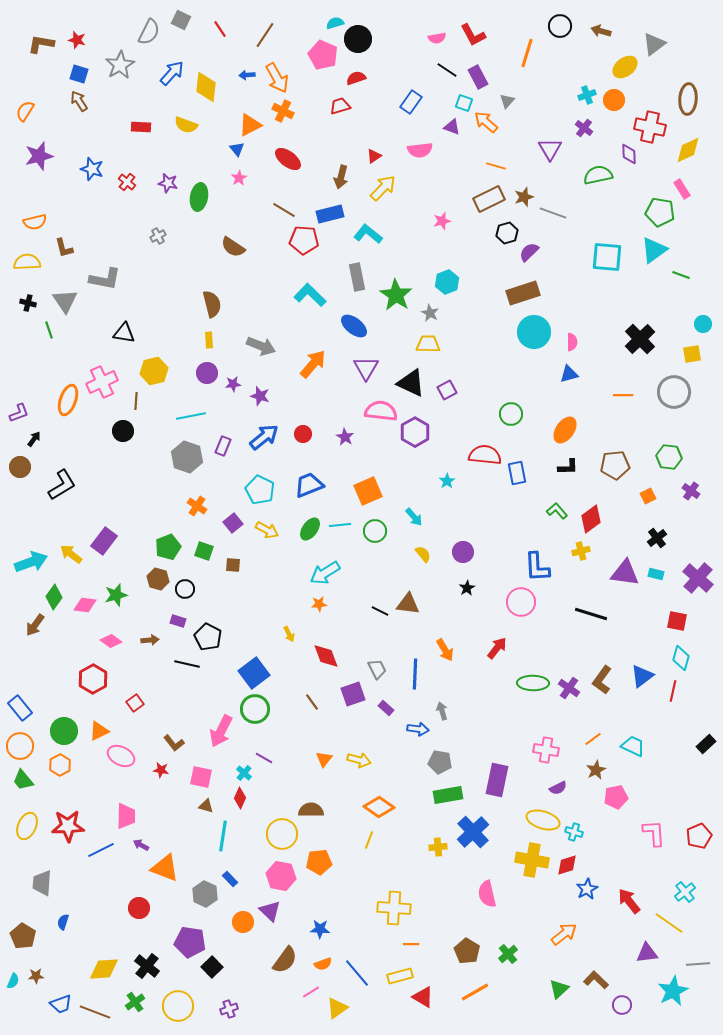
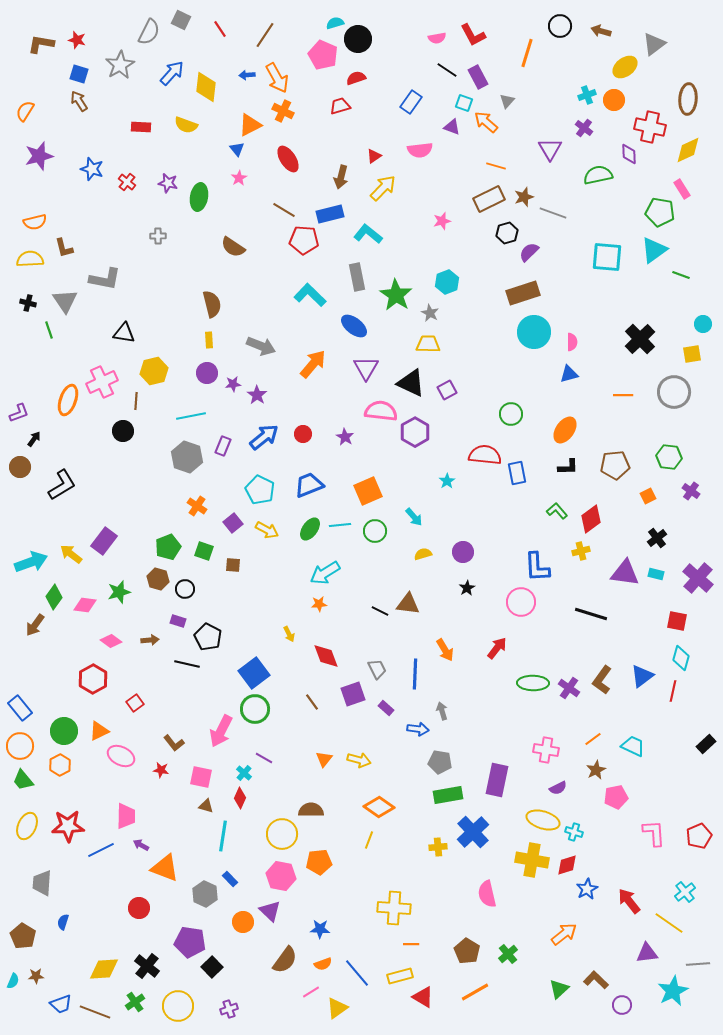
red ellipse at (288, 159): rotated 20 degrees clockwise
gray cross at (158, 236): rotated 28 degrees clockwise
yellow semicircle at (27, 262): moved 3 px right, 3 px up
purple star at (260, 396): moved 3 px left, 1 px up; rotated 18 degrees clockwise
yellow semicircle at (423, 554): rotated 66 degrees counterclockwise
green star at (116, 595): moved 3 px right, 3 px up
